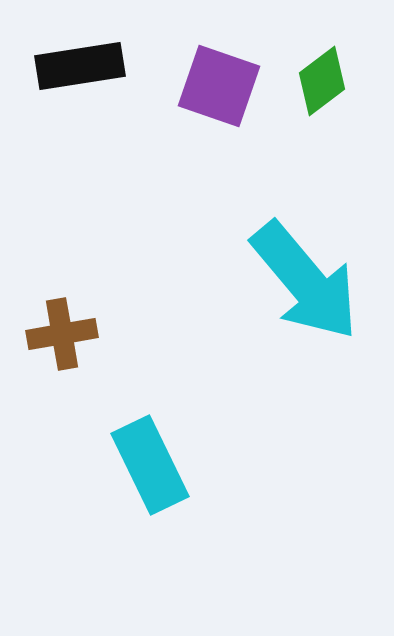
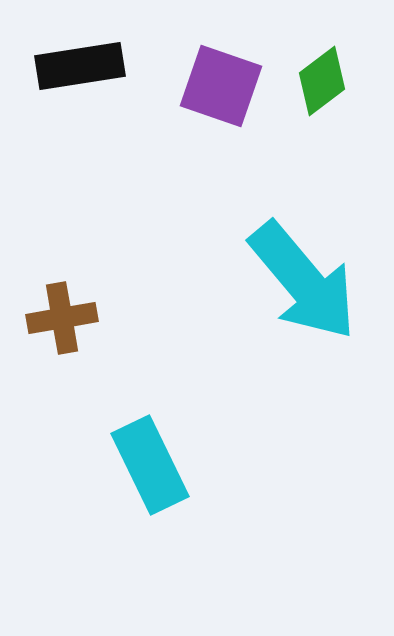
purple square: moved 2 px right
cyan arrow: moved 2 px left
brown cross: moved 16 px up
